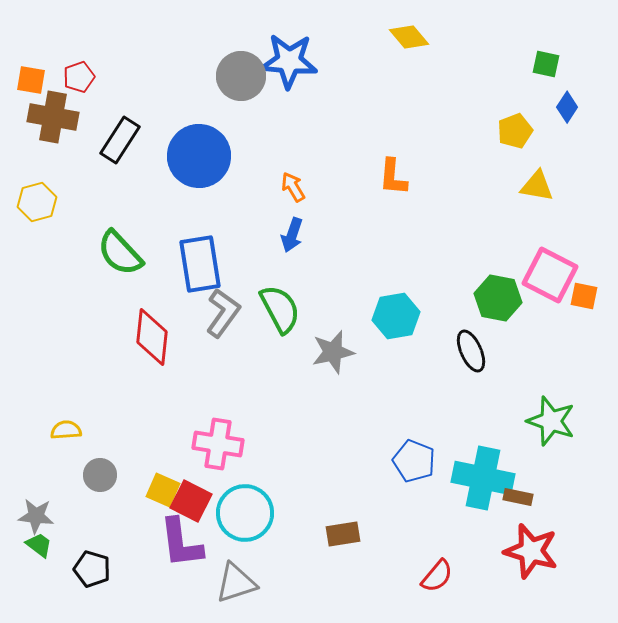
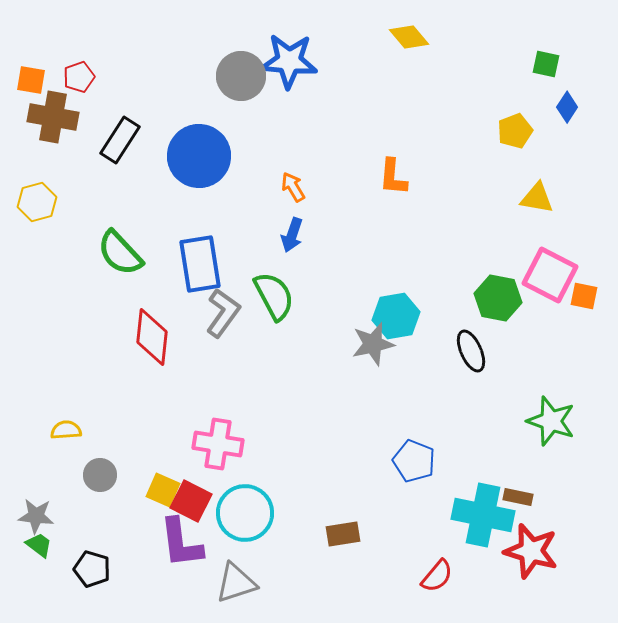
yellow triangle at (537, 186): moved 12 px down
green semicircle at (280, 309): moved 6 px left, 13 px up
gray star at (333, 352): moved 40 px right, 8 px up
cyan cross at (483, 478): moved 37 px down
